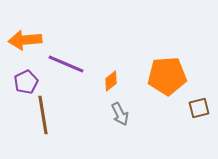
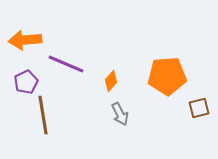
orange diamond: rotated 10 degrees counterclockwise
